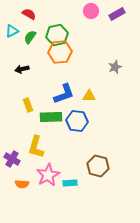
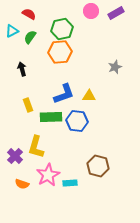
purple rectangle: moved 1 px left, 1 px up
green hexagon: moved 5 px right, 6 px up
black arrow: rotated 88 degrees clockwise
purple cross: moved 3 px right, 3 px up; rotated 14 degrees clockwise
orange semicircle: rotated 16 degrees clockwise
